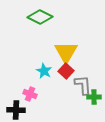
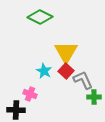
gray L-shape: moved 5 px up; rotated 20 degrees counterclockwise
